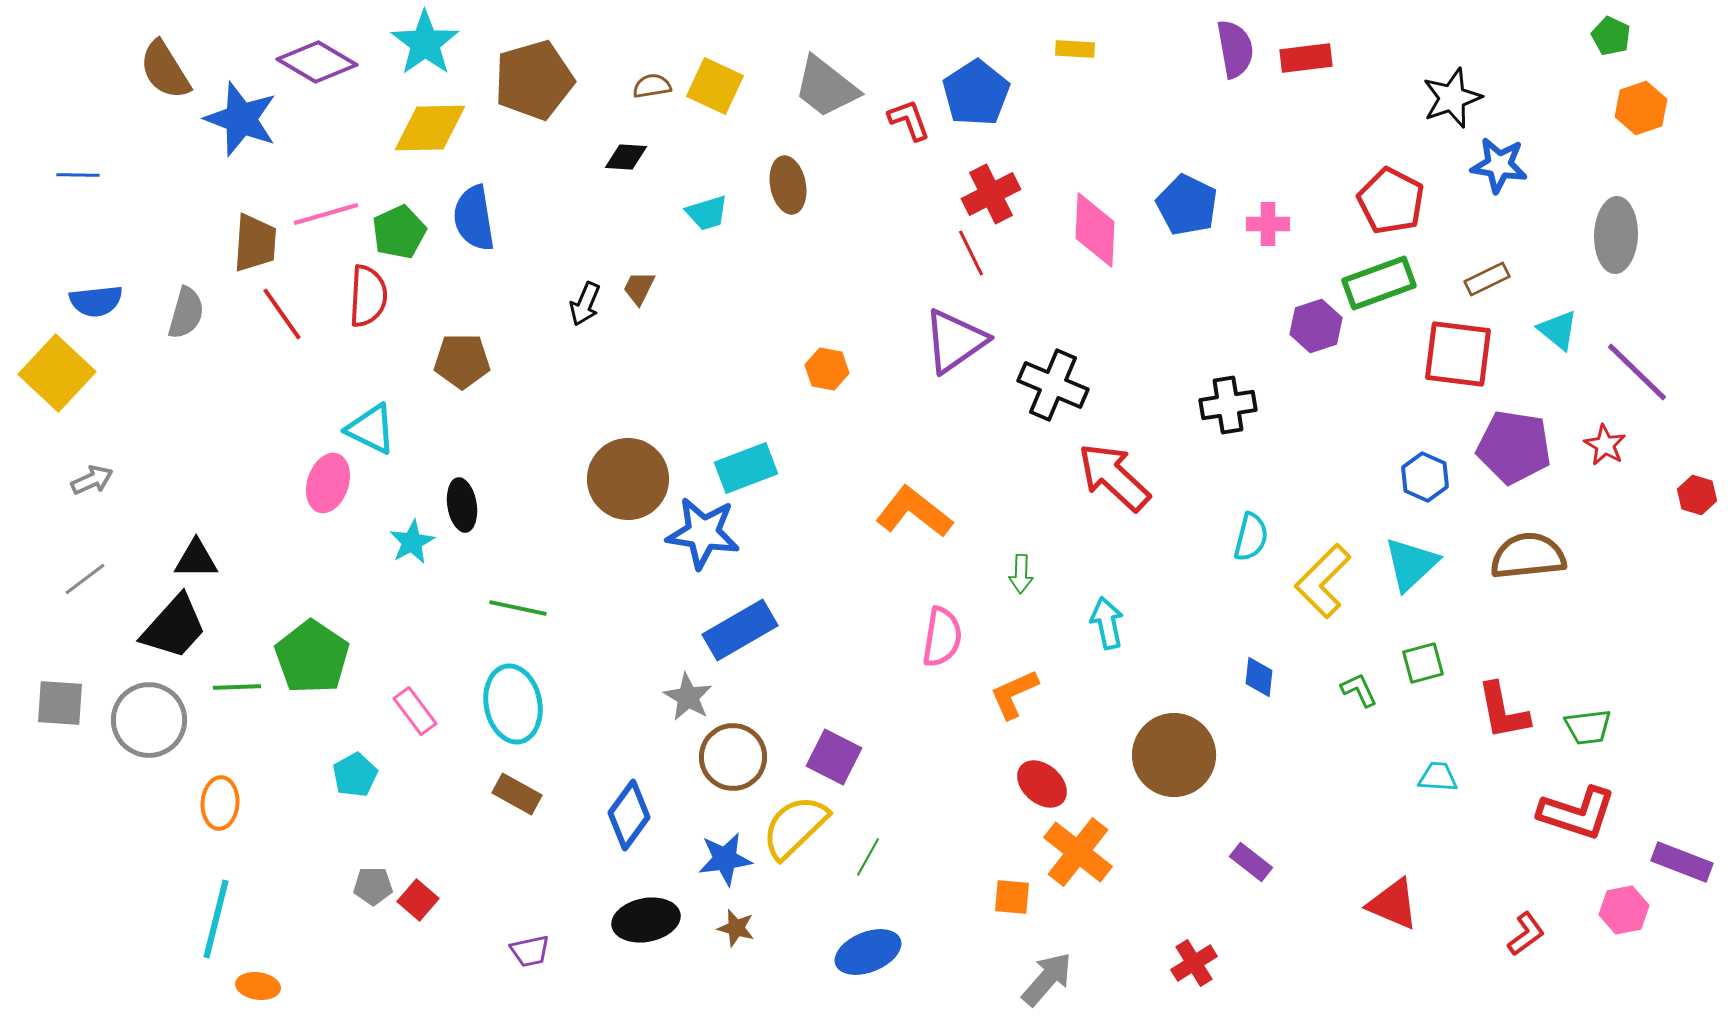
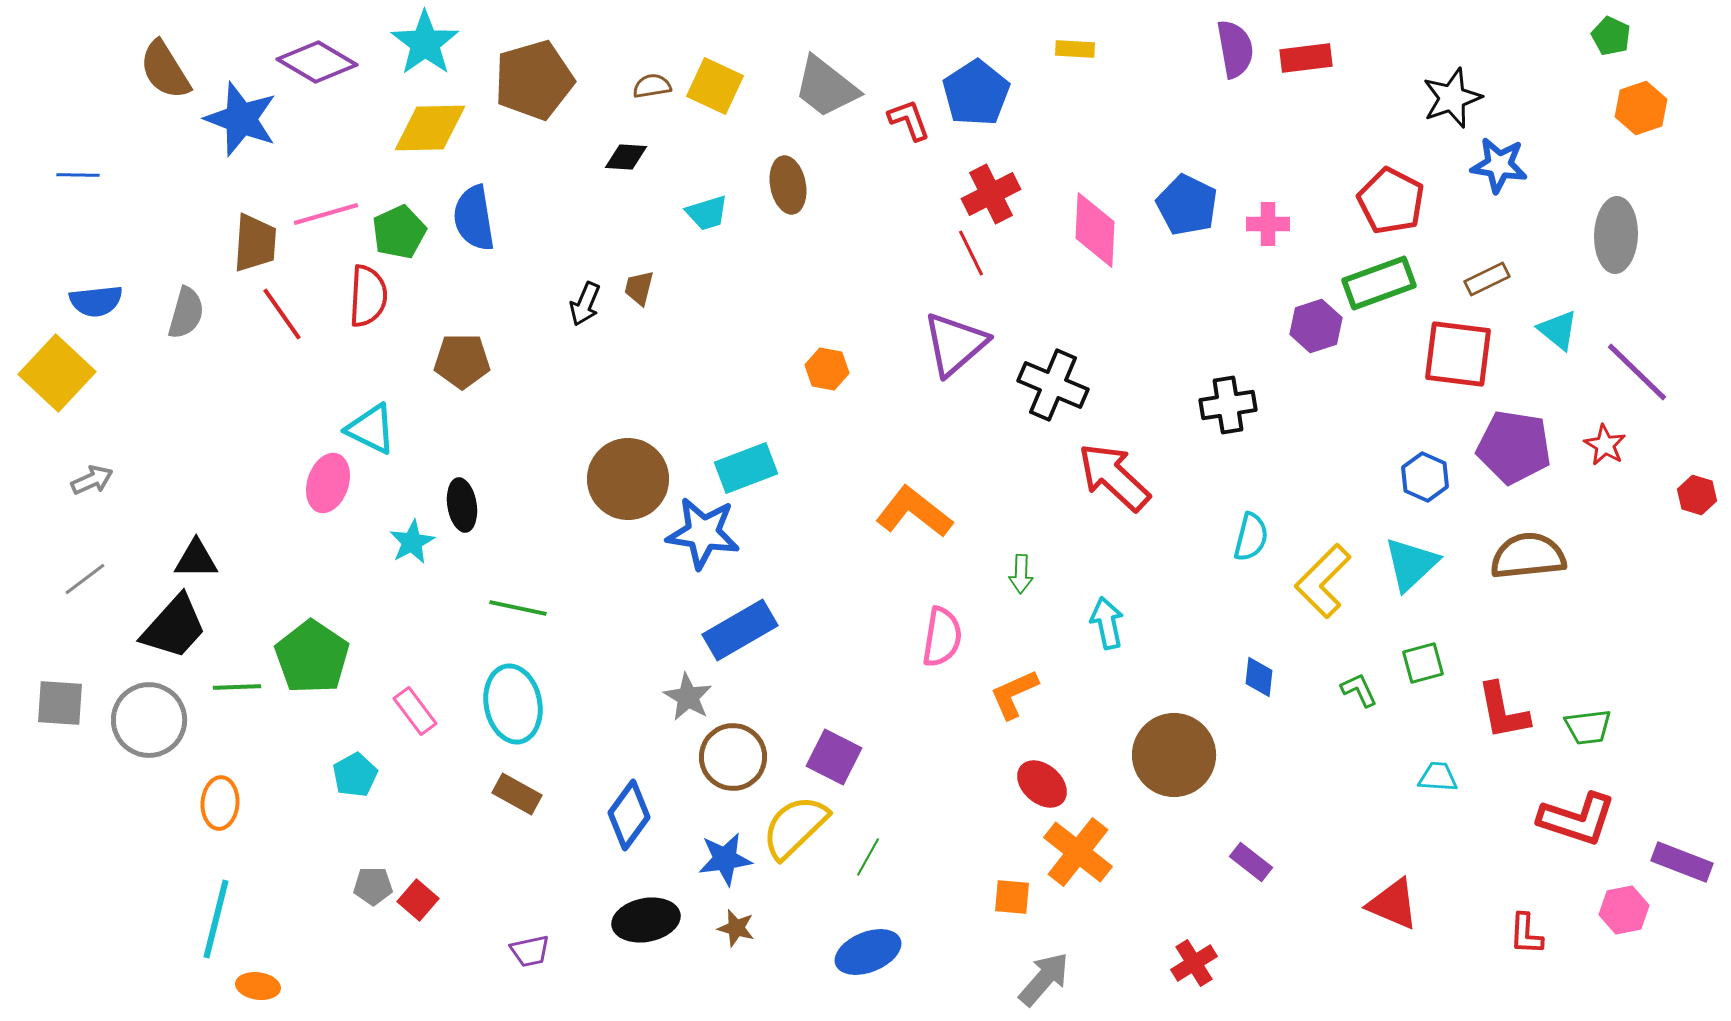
brown trapezoid at (639, 288): rotated 12 degrees counterclockwise
purple triangle at (955, 341): moved 3 px down; rotated 6 degrees counterclockwise
red L-shape at (1577, 813): moved 6 px down
red L-shape at (1526, 934): rotated 129 degrees clockwise
gray arrow at (1047, 979): moved 3 px left
